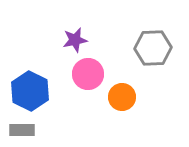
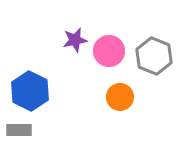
gray hexagon: moved 1 px right, 8 px down; rotated 24 degrees clockwise
pink circle: moved 21 px right, 23 px up
orange circle: moved 2 px left
gray rectangle: moved 3 px left
